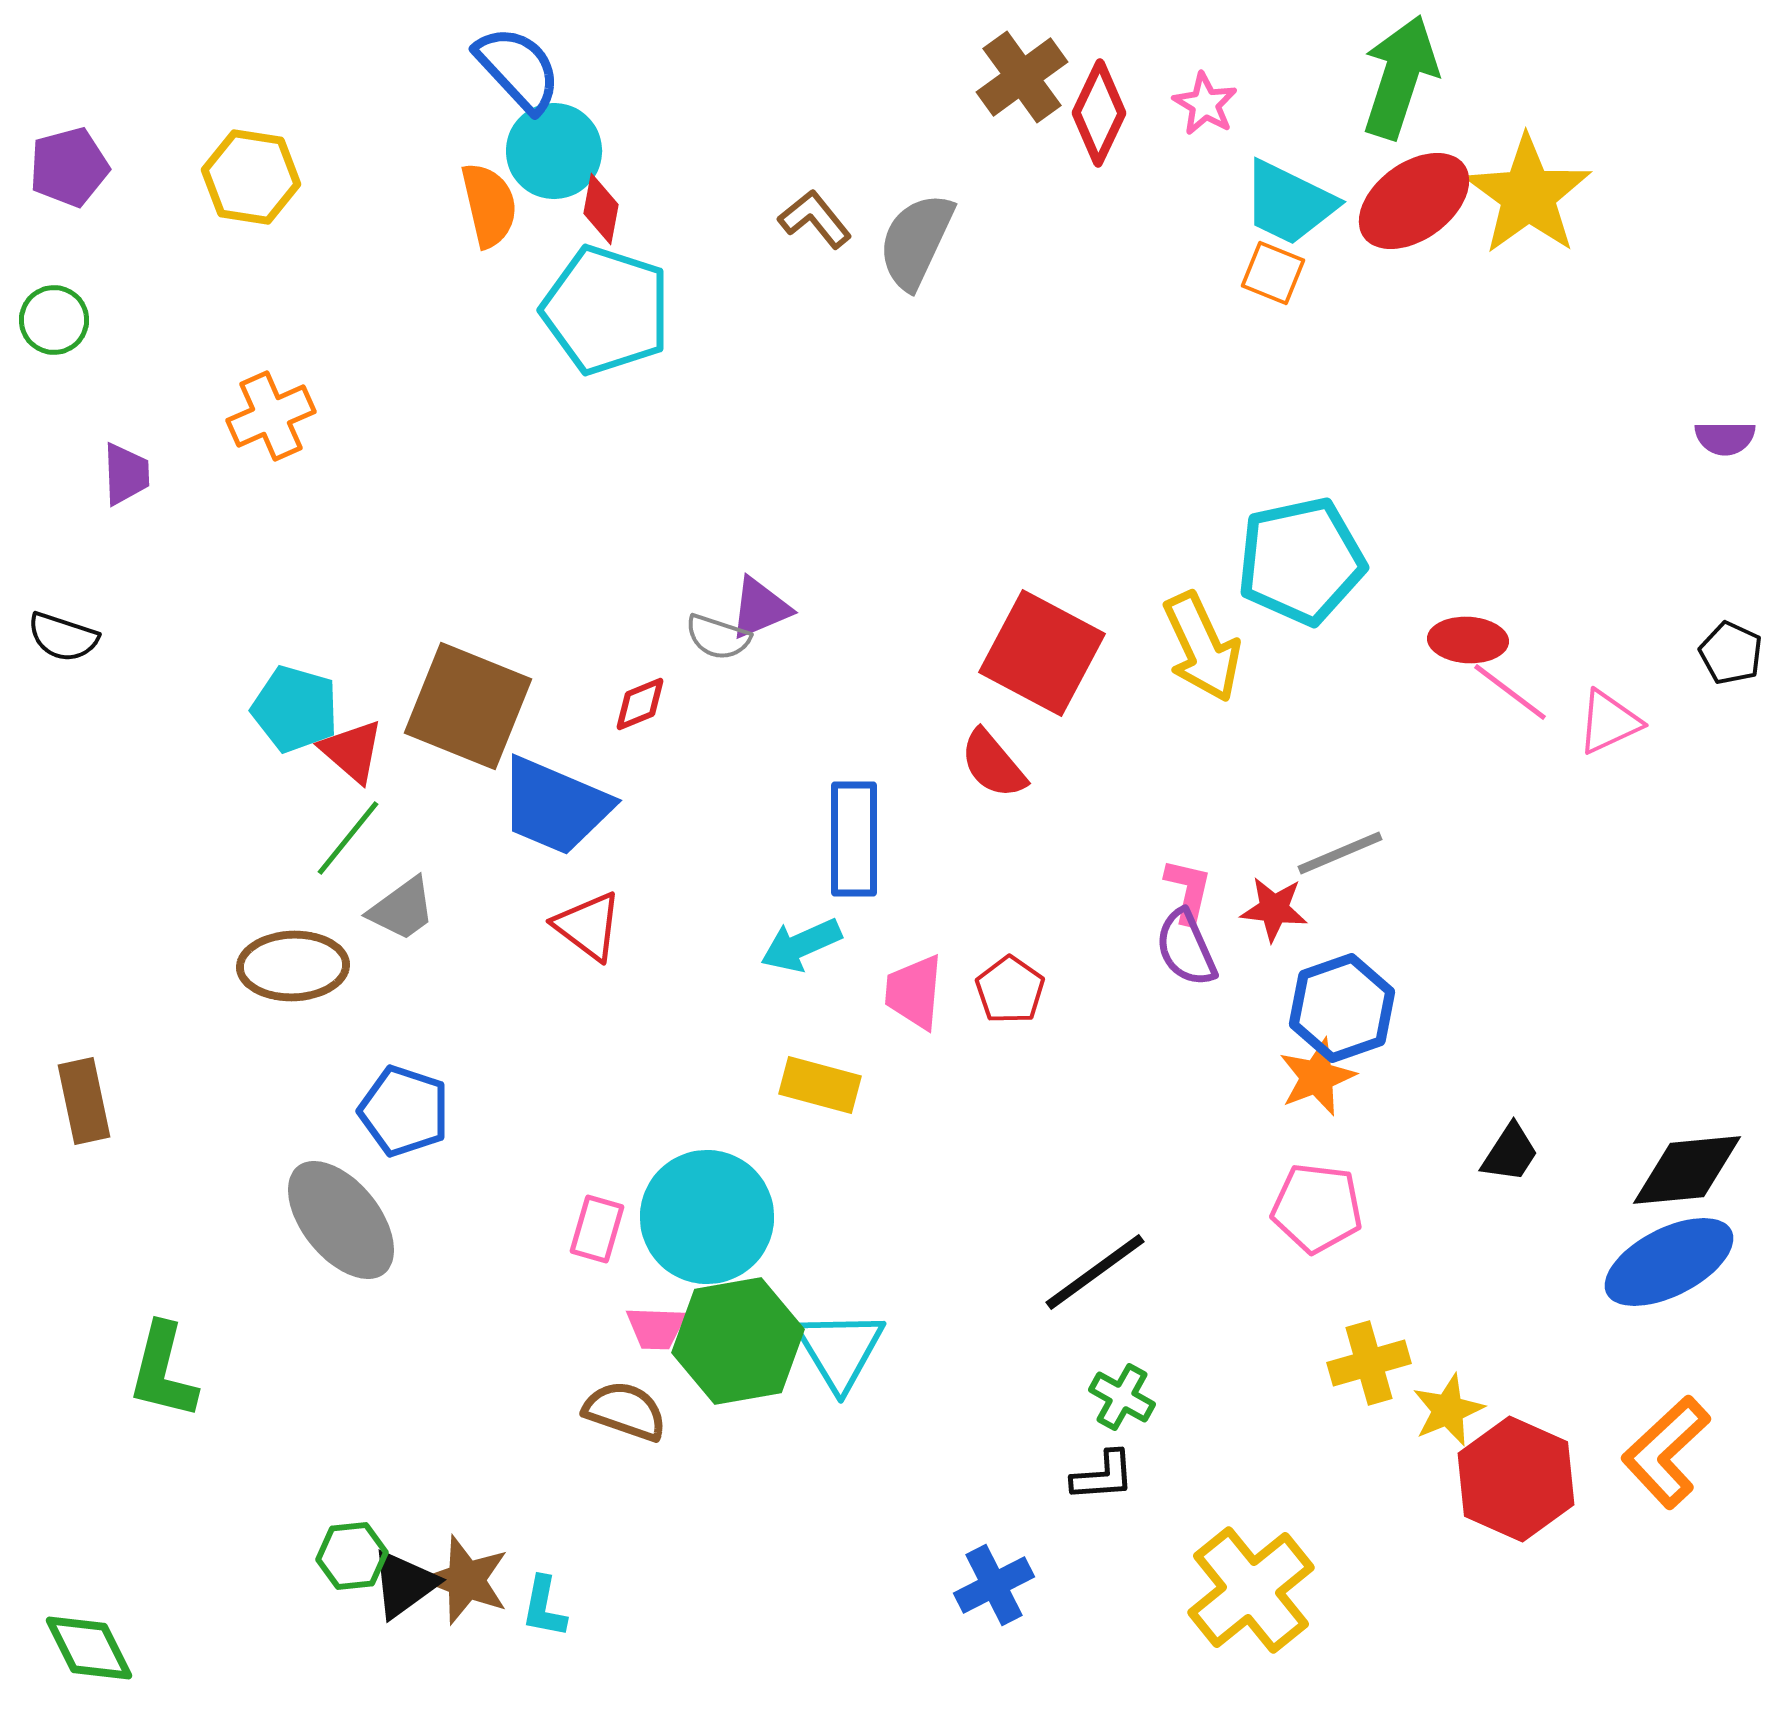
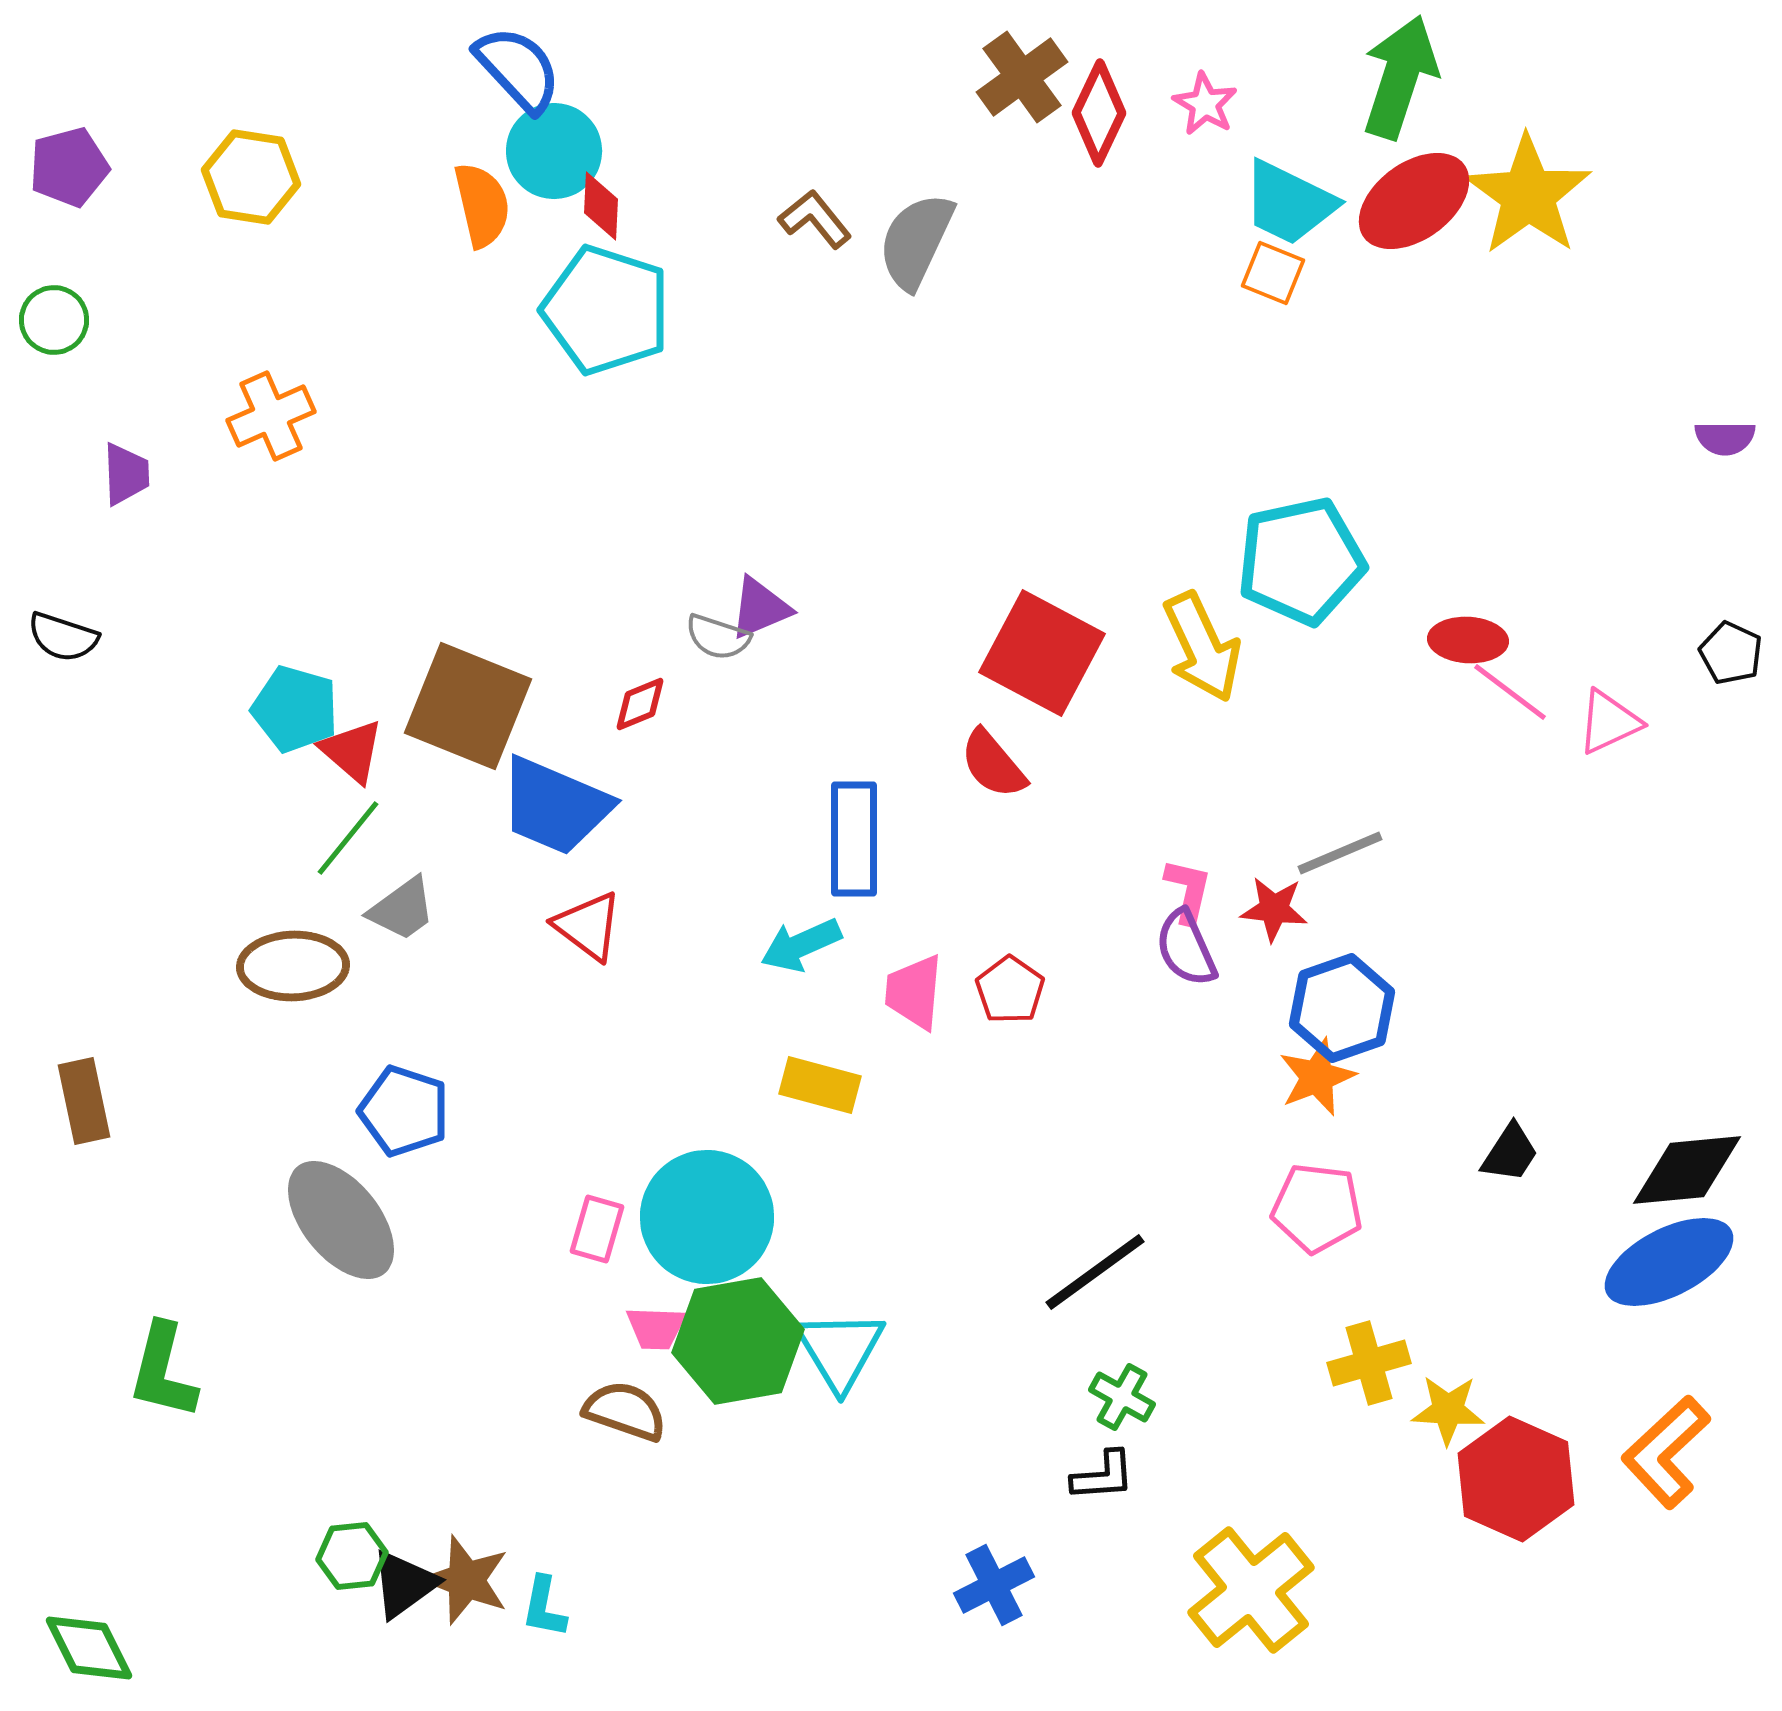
orange semicircle at (489, 205): moved 7 px left
red diamond at (601, 209): moved 3 px up; rotated 8 degrees counterclockwise
yellow star at (1448, 1410): rotated 26 degrees clockwise
